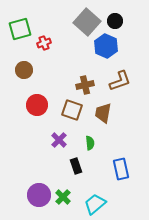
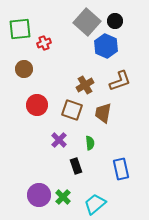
green square: rotated 10 degrees clockwise
brown circle: moved 1 px up
brown cross: rotated 18 degrees counterclockwise
